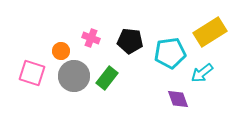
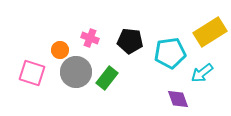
pink cross: moved 1 px left
orange circle: moved 1 px left, 1 px up
gray circle: moved 2 px right, 4 px up
